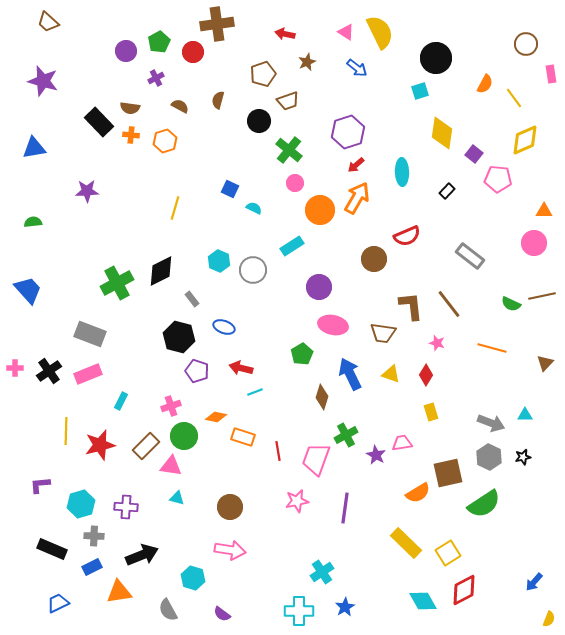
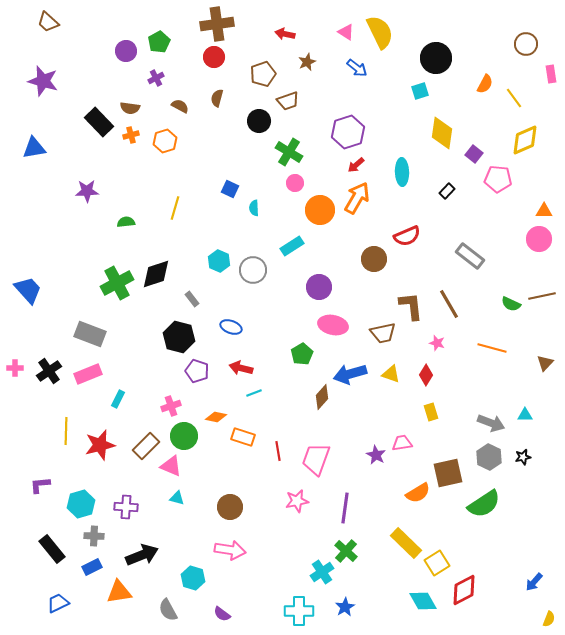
red circle at (193, 52): moved 21 px right, 5 px down
brown semicircle at (218, 100): moved 1 px left, 2 px up
orange cross at (131, 135): rotated 21 degrees counterclockwise
green cross at (289, 150): moved 2 px down; rotated 8 degrees counterclockwise
cyan semicircle at (254, 208): rotated 119 degrees counterclockwise
green semicircle at (33, 222): moved 93 px right
pink circle at (534, 243): moved 5 px right, 4 px up
black diamond at (161, 271): moved 5 px left, 3 px down; rotated 8 degrees clockwise
brown line at (449, 304): rotated 8 degrees clockwise
blue ellipse at (224, 327): moved 7 px right
brown trapezoid at (383, 333): rotated 20 degrees counterclockwise
blue arrow at (350, 374): rotated 80 degrees counterclockwise
cyan line at (255, 392): moved 1 px left, 1 px down
brown diamond at (322, 397): rotated 25 degrees clockwise
cyan rectangle at (121, 401): moved 3 px left, 2 px up
green cross at (346, 435): moved 116 px down; rotated 20 degrees counterclockwise
pink triangle at (171, 466): rotated 15 degrees clockwise
black rectangle at (52, 549): rotated 28 degrees clockwise
yellow square at (448, 553): moved 11 px left, 10 px down
